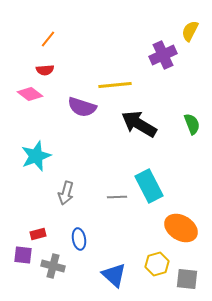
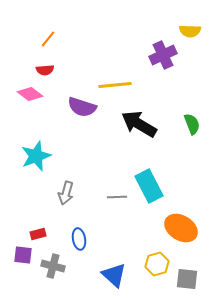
yellow semicircle: rotated 115 degrees counterclockwise
